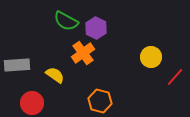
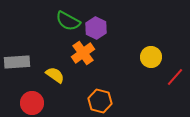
green semicircle: moved 2 px right
gray rectangle: moved 3 px up
